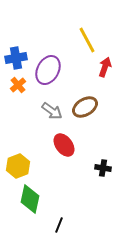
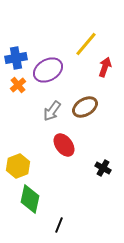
yellow line: moved 1 px left, 4 px down; rotated 68 degrees clockwise
purple ellipse: rotated 32 degrees clockwise
gray arrow: rotated 90 degrees clockwise
black cross: rotated 21 degrees clockwise
